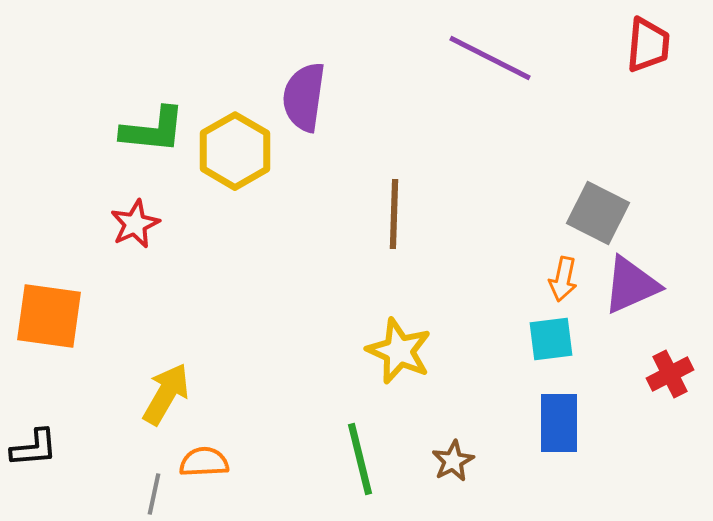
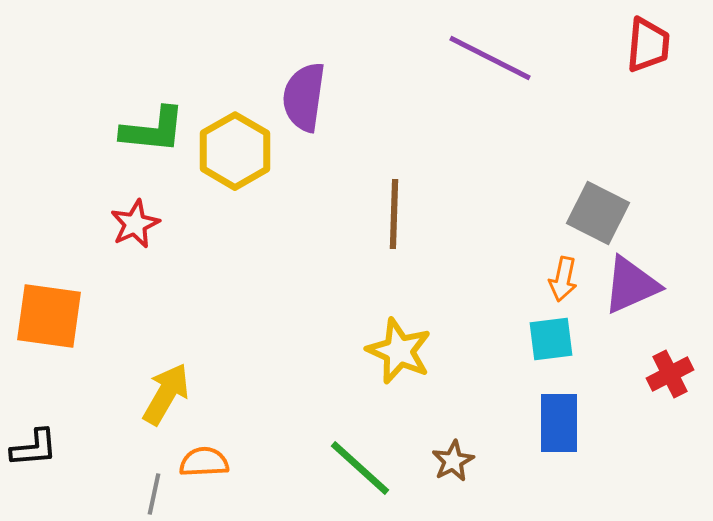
green line: moved 9 px down; rotated 34 degrees counterclockwise
